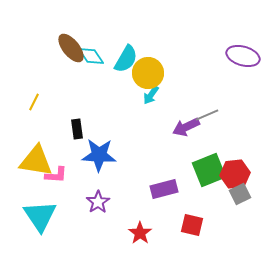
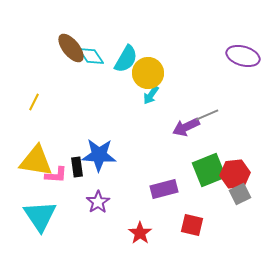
black rectangle: moved 38 px down
